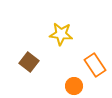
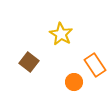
yellow star: rotated 25 degrees clockwise
orange circle: moved 4 px up
